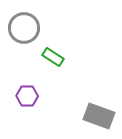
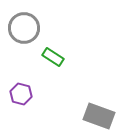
purple hexagon: moved 6 px left, 2 px up; rotated 15 degrees clockwise
